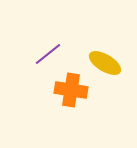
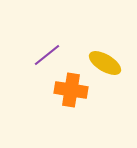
purple line: moved 1 px left, 1 px down
